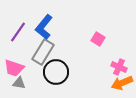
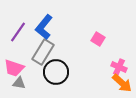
orange arrow: rotated 115 degrees counterclockwise
